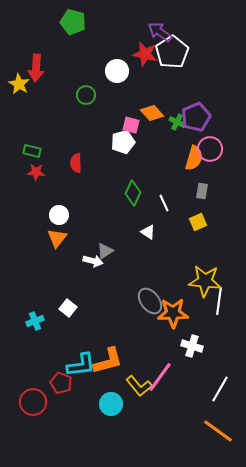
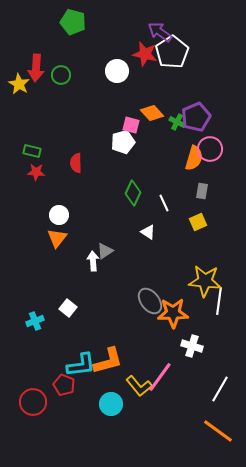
green circle at (86, 95): moved 25 px left, 20 px up
white arrow at (93, 261): rotated 108 degrees counterclockwise
red pentagon at (61, 383): moved 3 px right, 2 px down
